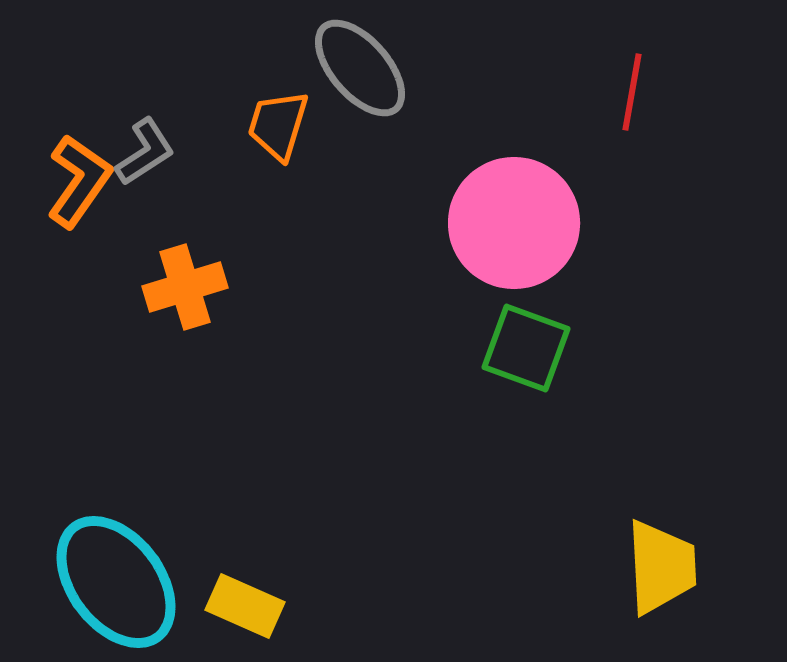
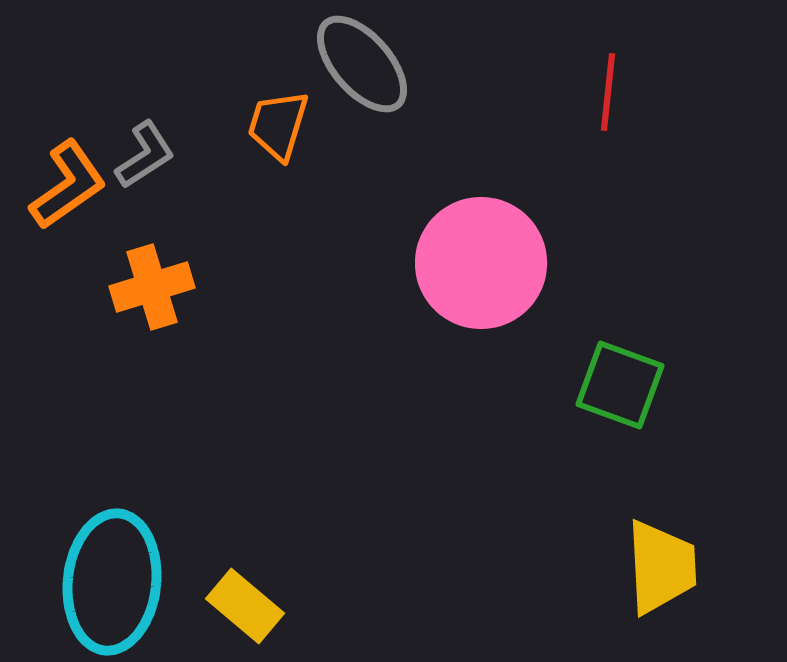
gray ellipse: moved 2 px right, 4 px up
red line: moved 24 px left; rotated 4 degrees counterclockwise
gray L-shape: moved 3 px down
orange L-shape: moved 11 px left, 4 px down; rotated 20 degrees clockwise
pink circle: moved 33 px left, 40 px down
orange cross: moved 33 px left
green square: moved 94 px right, 37 px down
cyan ellipse: moved 4 px left; rotated 43 degrees clockwise
yellow rectangle: rotated 16 degrees clockwise
